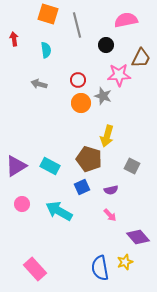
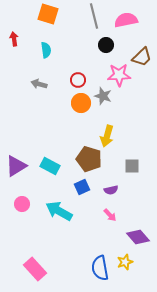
gray line: moved 17 px right, 9 px up
brown trapezoid: moved 1 px right, 1 px up; rotated 20 degrees clockwise
gray square: rotated 28 degrees counterclockwise
